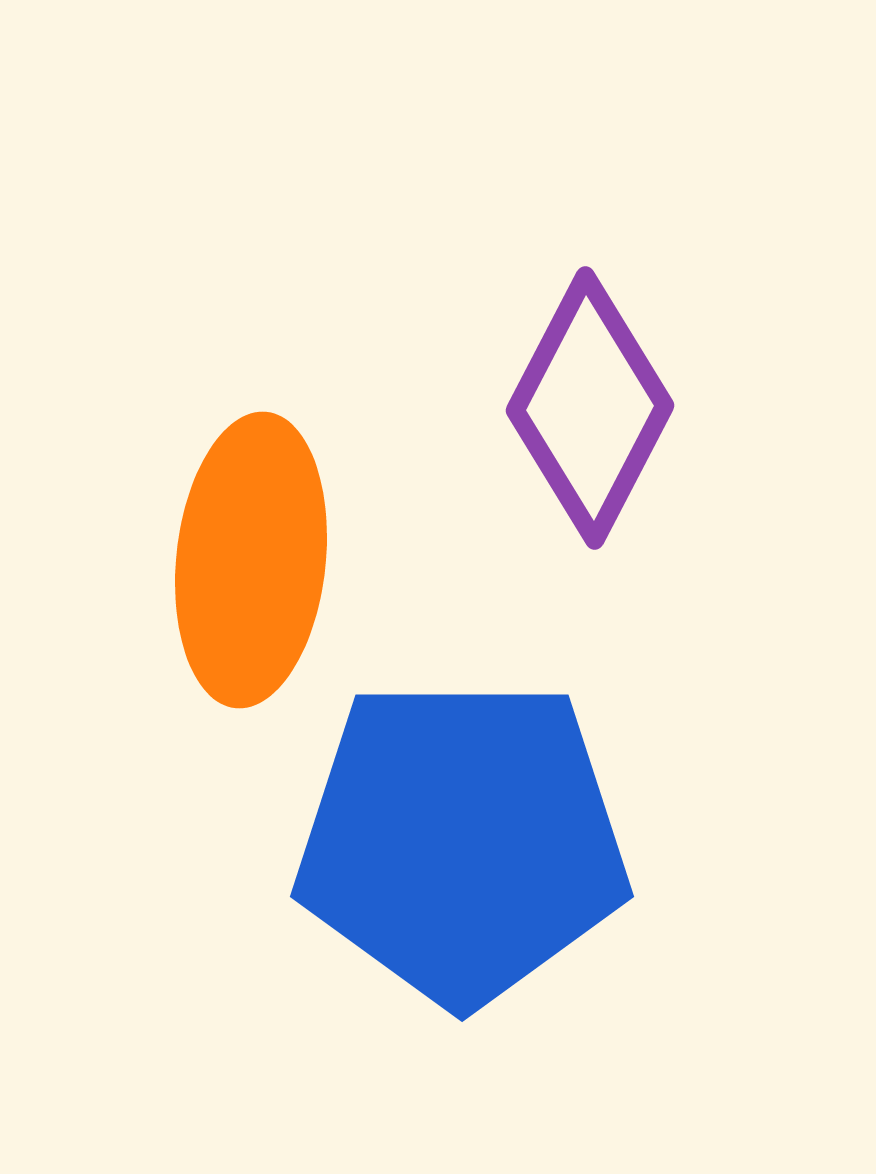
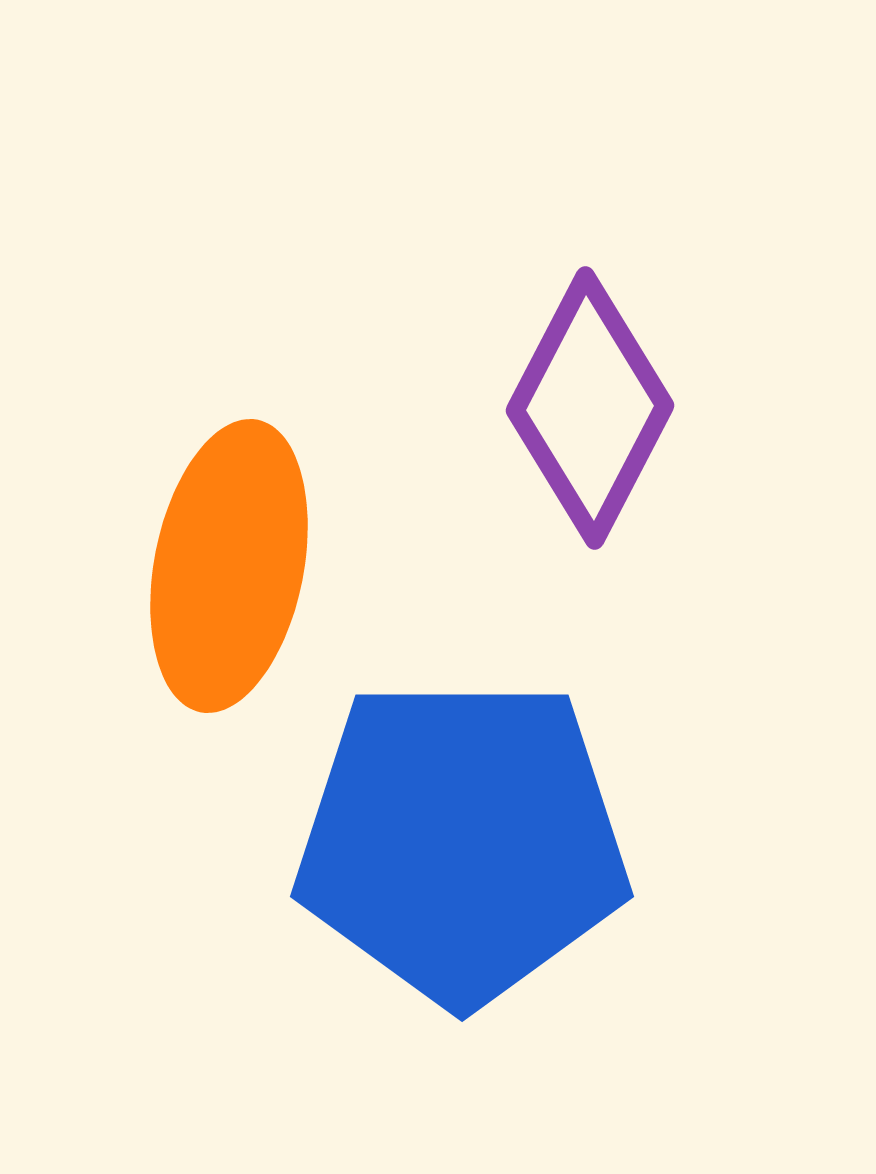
orange ellipse: moved 22 px left, 6 px down; rotated 5 degrees clockwise
